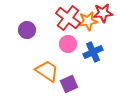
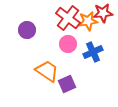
purple square: moved 2 px left
